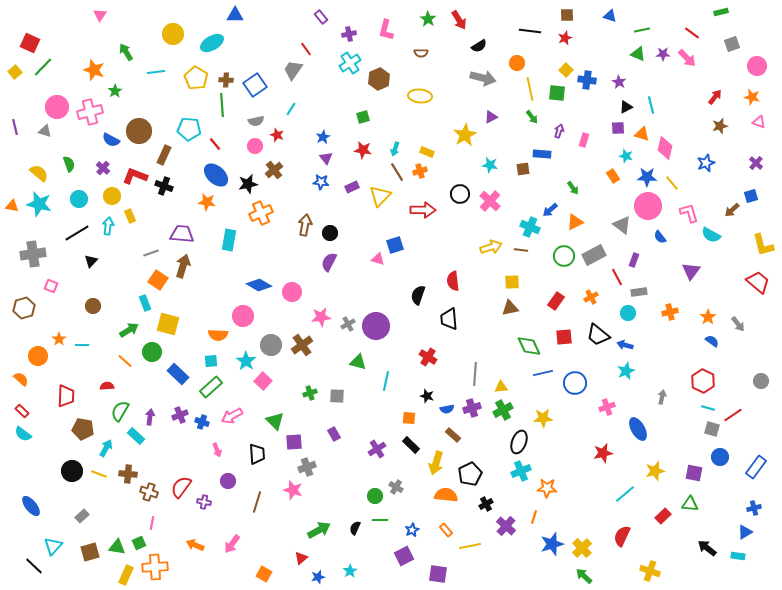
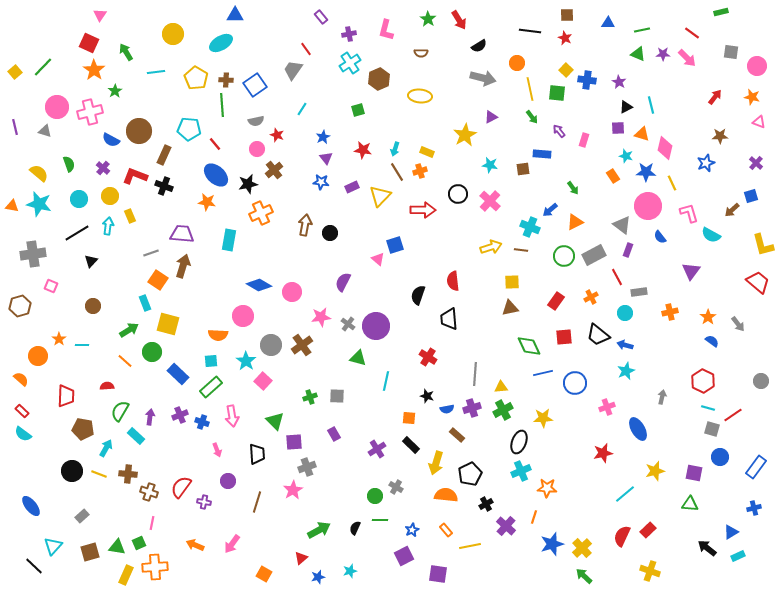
blue triangle at (610, 16): moved 2 px left, 7 px down; rotated 16 degrees counterclockwise
red star at (565, 38): rotated 24 degrees counterclockwise
red square at (30, 43): moved 59 px right
cyan ellipse at (212, 43): moved 9 px right
gray square at (732, 44): moved 1 px left, 8 px down; rotated 28 degrees clockwise
orange star at (94, 70): rotated 15 degrees clockwise
cyan line at (291, 109): moved 11 px right
green square at (363, 117): moved 5 px left, 7 px up
brown star at (720, 126): moved 10 px down; rotated 14 degrees clockwise
purple arrow at (559, 131): rotated 56 degrees counterclockwise
pink circle at (255, 146): moved 2 px right, 3 px down
blue star at (647, 177): moved 1 px left, 5 px up
yellow line at (672, 183): rotated 14 degrees clockwise
black circle at (460, 194): moved 2 px left
yellow circle at (112, 196): moved 2 px left
pink triangle at (378, 259): rotated 24 degrees clockwise
purple rectangle at (634, 260): moved 6 px left, 10 px up
purple semicircle at (329, 262): moved 14 px right, 20 px down
brown hexagon at (24, 308): moved 4 px left, 2 px up
cyan circle at (628, 313): moved 3 px left
gray cross at (348, 324): rotated 24 degrees counterclockwise
green triangle at (358, 362): moved 4 px up
green cross at (310, 393): moved 4 px down
pink arrow at (232, 416): rotated 70 degrees counterclockwise
brown rectangle at (453, 435): moved 4 px right
pink star at (293, 490): rotated 24 degrees clockwise
red rectangle at (663, 516): moved 15 px left, 14 px down
blue triangle at (745, 532): moved 14 px left
cyan rectangle at (738, 556): rotated 32 degrees counterclockwise
cyan star at (350, 571): rotated 16 degrees clockwise
